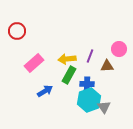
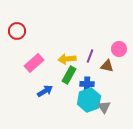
brown triangle: rotated 16 degrees clockwise
